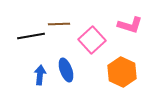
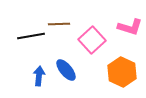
pink L-shape: moved 2 px down
blue ellipse: rotated 20 degrees counterclockwise
blue arrow: moved 1 px left, 1 px down
